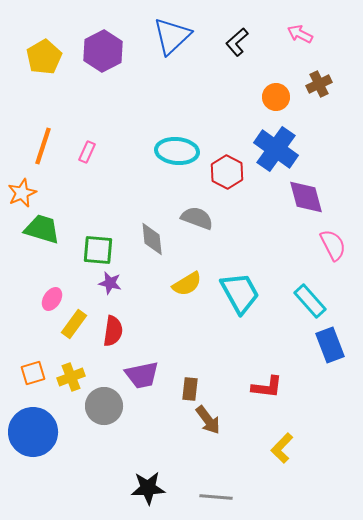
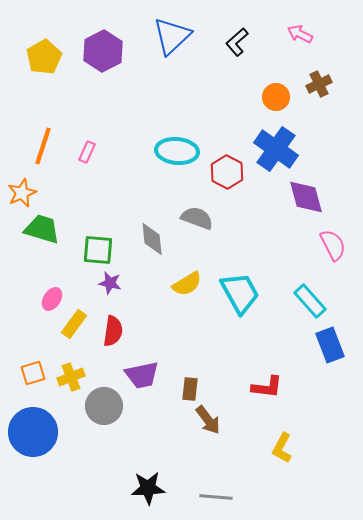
yellow L-shape: rotated 16 degrees counterclockwise
